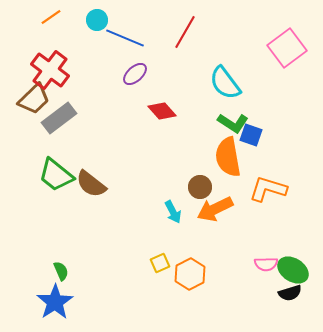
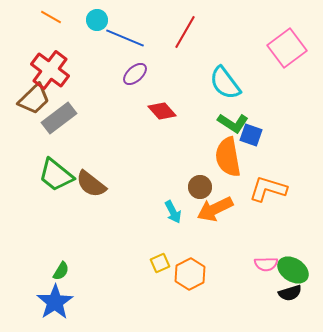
orange line: rotated 65 degrees clockwise
green semicircle: rotated 54 degrees clockwise
